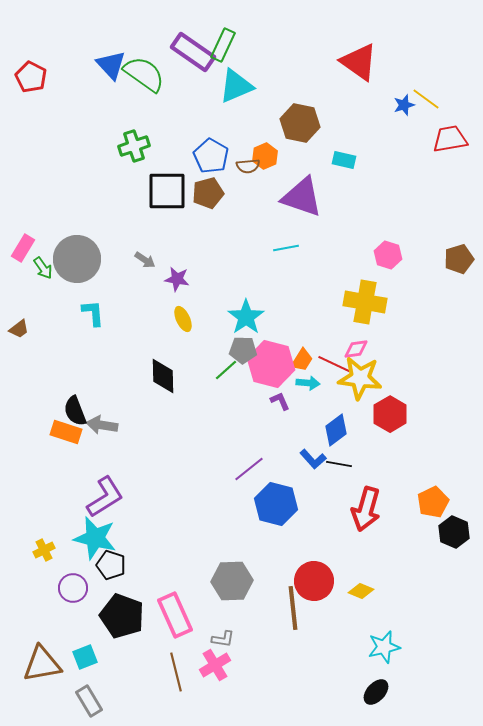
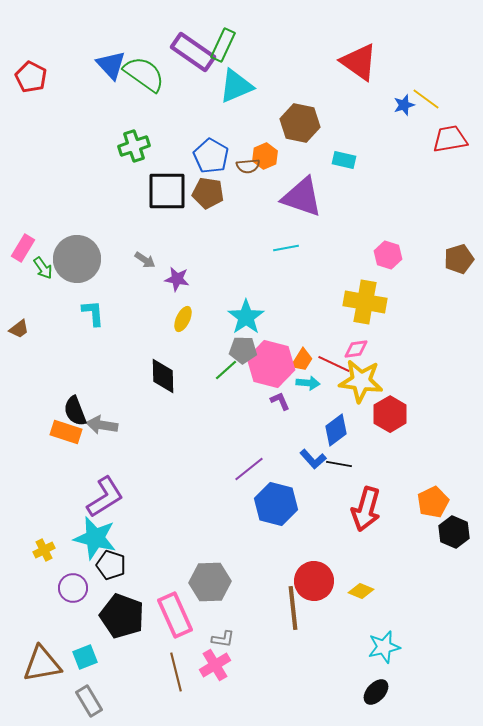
brown pentagon at (208, 193): rotated 24 degrees clockwise
yellow ellipse at (183, 319): rotated 50 degrees clockwise
yellow star at (360, 378): moved 1 px right, 3 px down
gray hexagon at (232, 581): moved 22 px left, 1 px down
